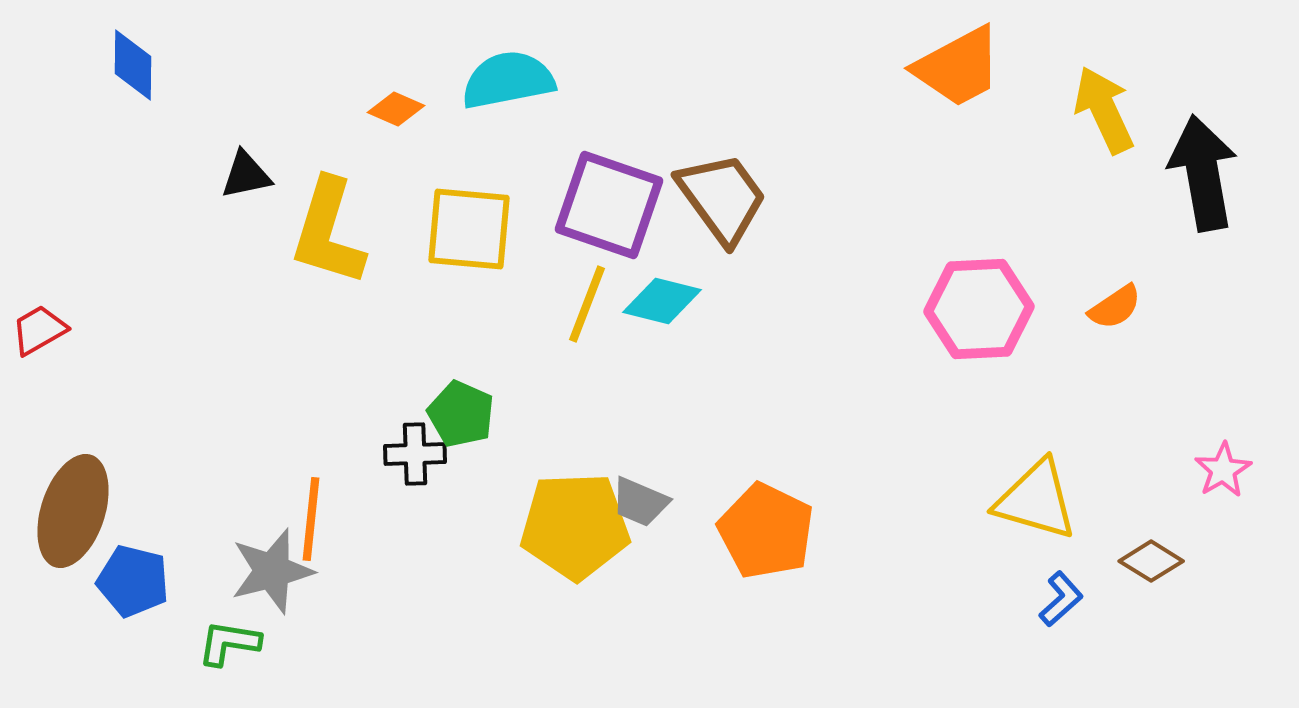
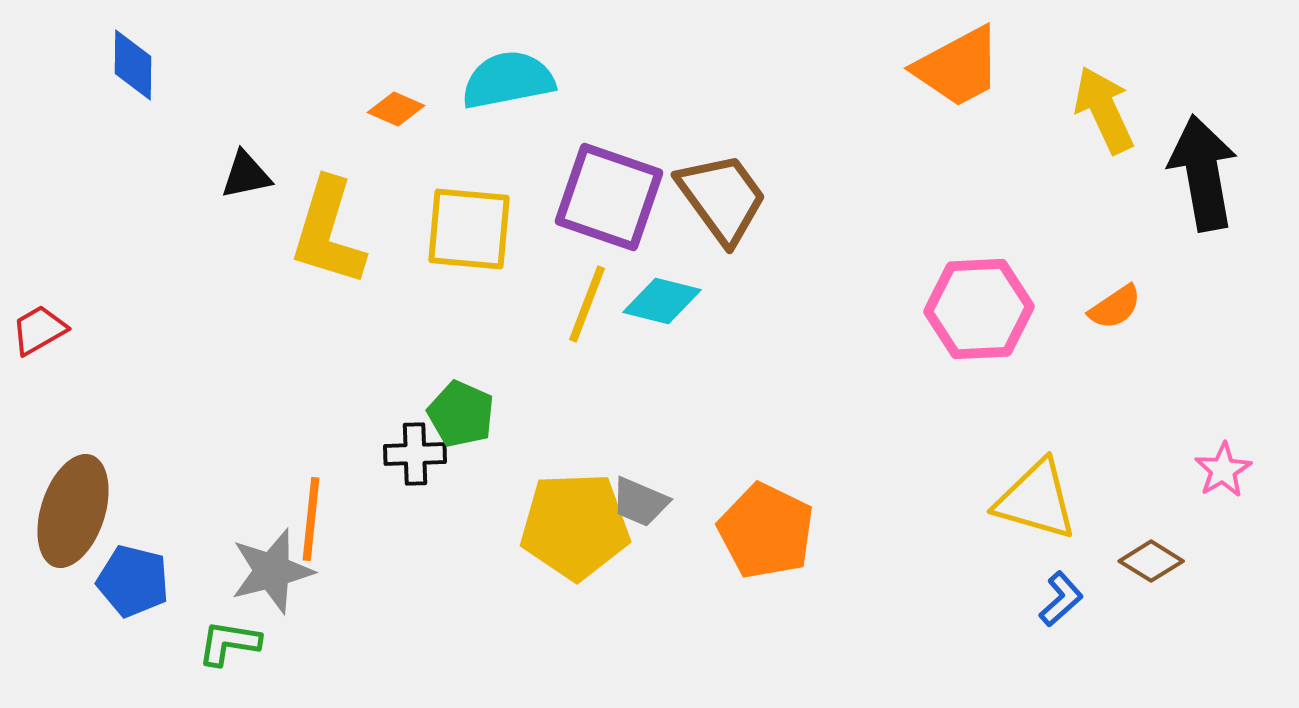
purple square: moved 8 px up
